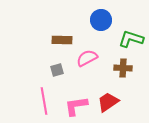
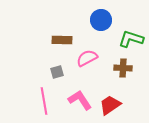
gray square: moved 2 px down
red trapezoid: moved 2 px right, 3 px down
pink L-shape: moved 4 px right, 6 px up; rotated 65 degrees clockwise
